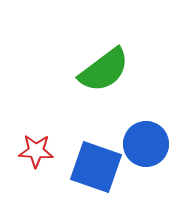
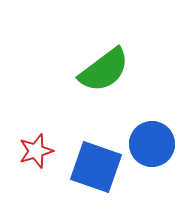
blue circle: moved 6 px right
red star: rotated 20 degrees counterclockwise
